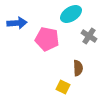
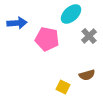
cyan ellipse: rotated 10 degrees counterclockwise
gray cross: rotated 14 degrees clockwise
brown semicircle: moved 9 px right, 7 px down; rotated 77 degrees clockwise
